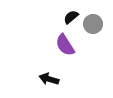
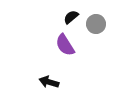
gray circle: moved 3 px right
black arrow: moved 3 px down
